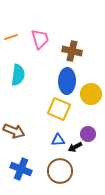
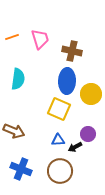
orange line: moved 1 px right
cyan semicircle: moved 4 px down
